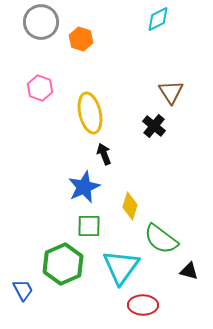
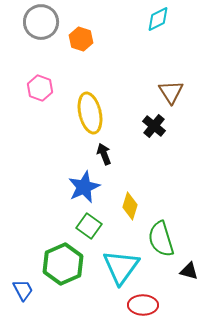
green square: rotated 35 degrees clockwise
green semicircle: rotated 36 degrees clockwise
